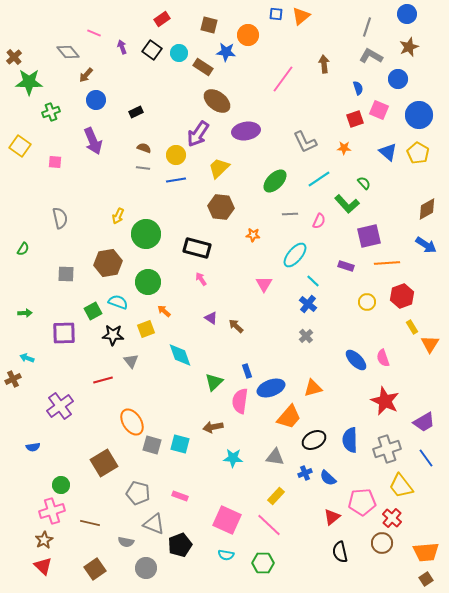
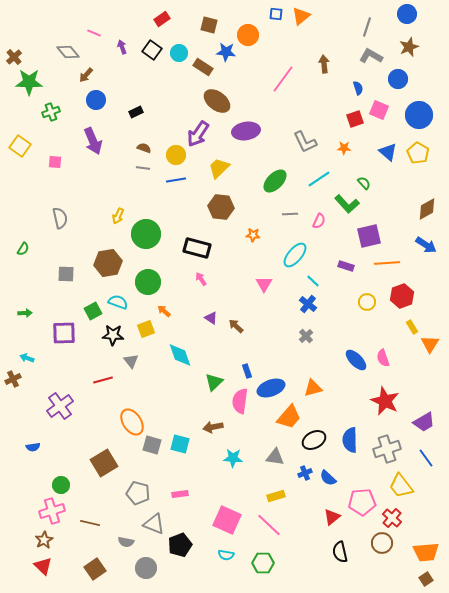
pink rectangle at (180, 496): moved 2 px up; rotated 28 degrees counterclockwise
yellow rectangle at (276, 496): rotated 30 degrees clockwise
